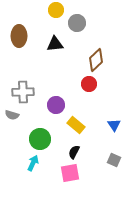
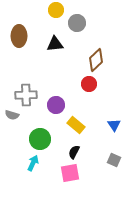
gray cross: moved 3 px right, 3 px down
